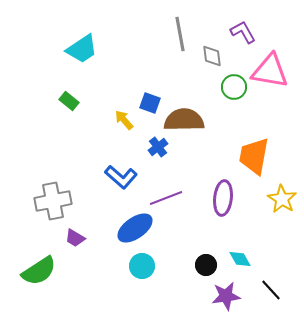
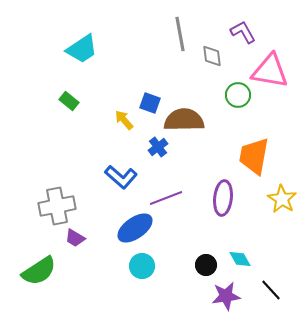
green circle: moved 4 px right, 8 px down
gray cross: moved 4 px right, 5 px down
